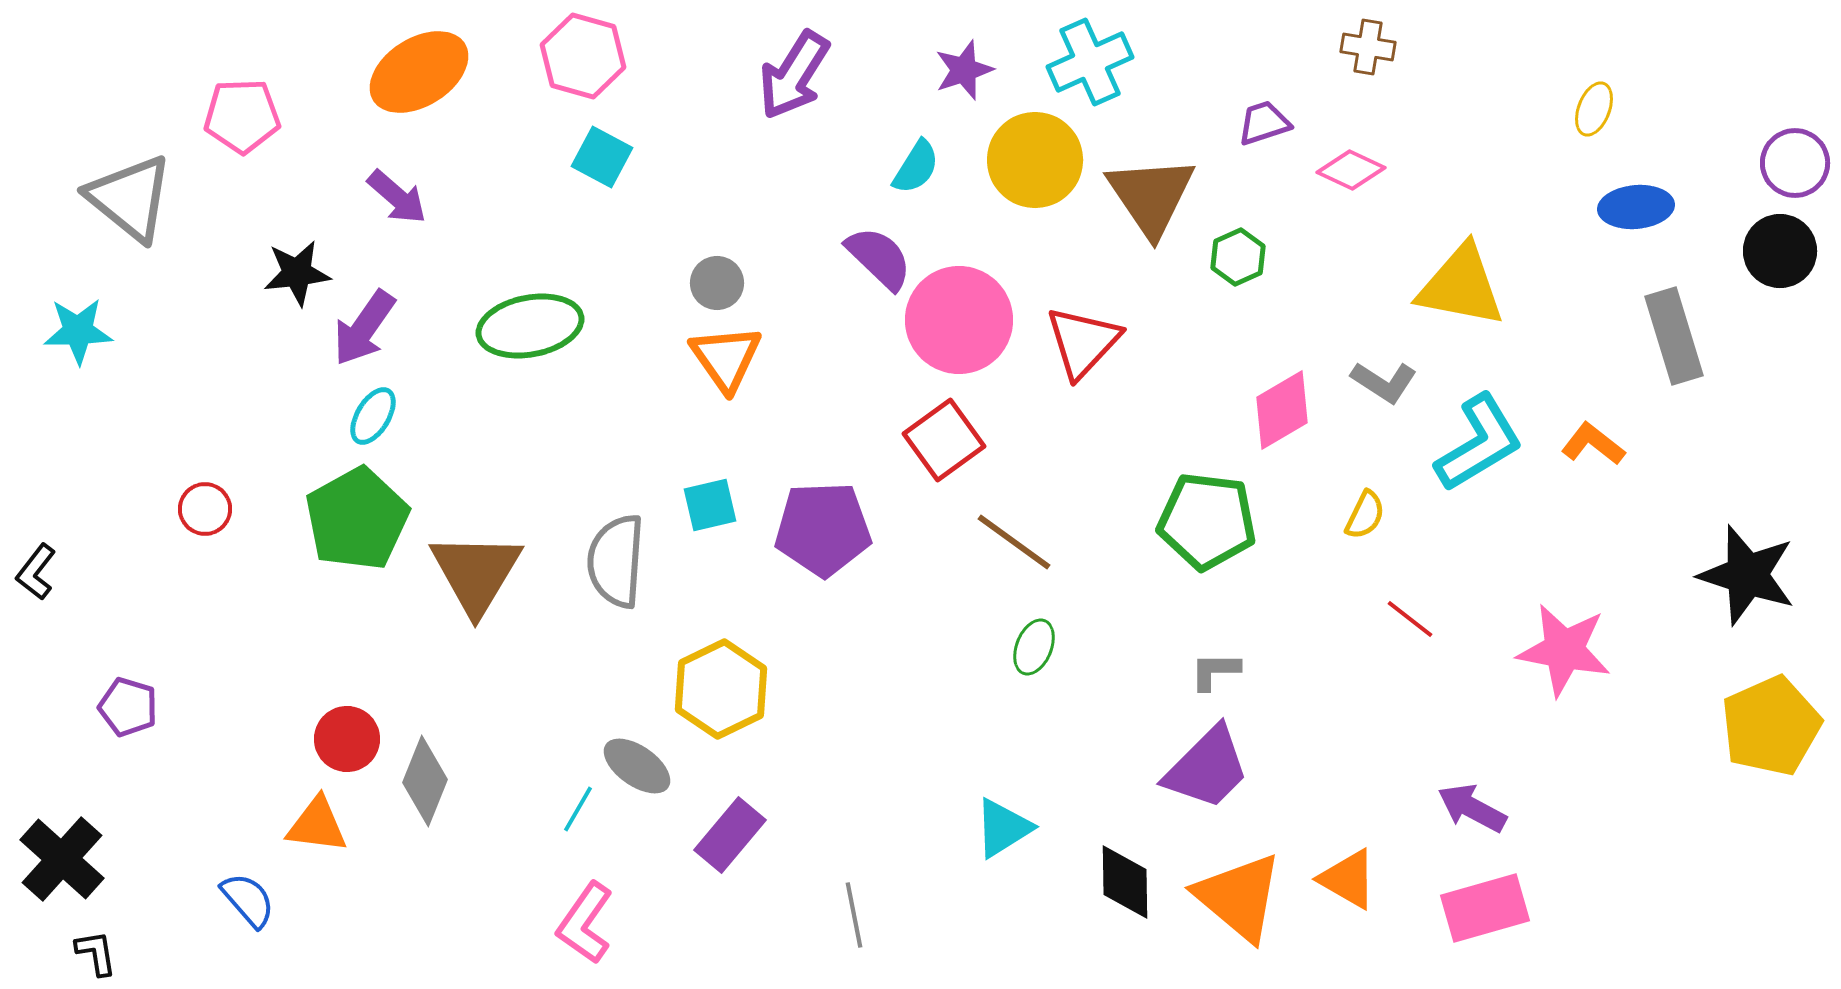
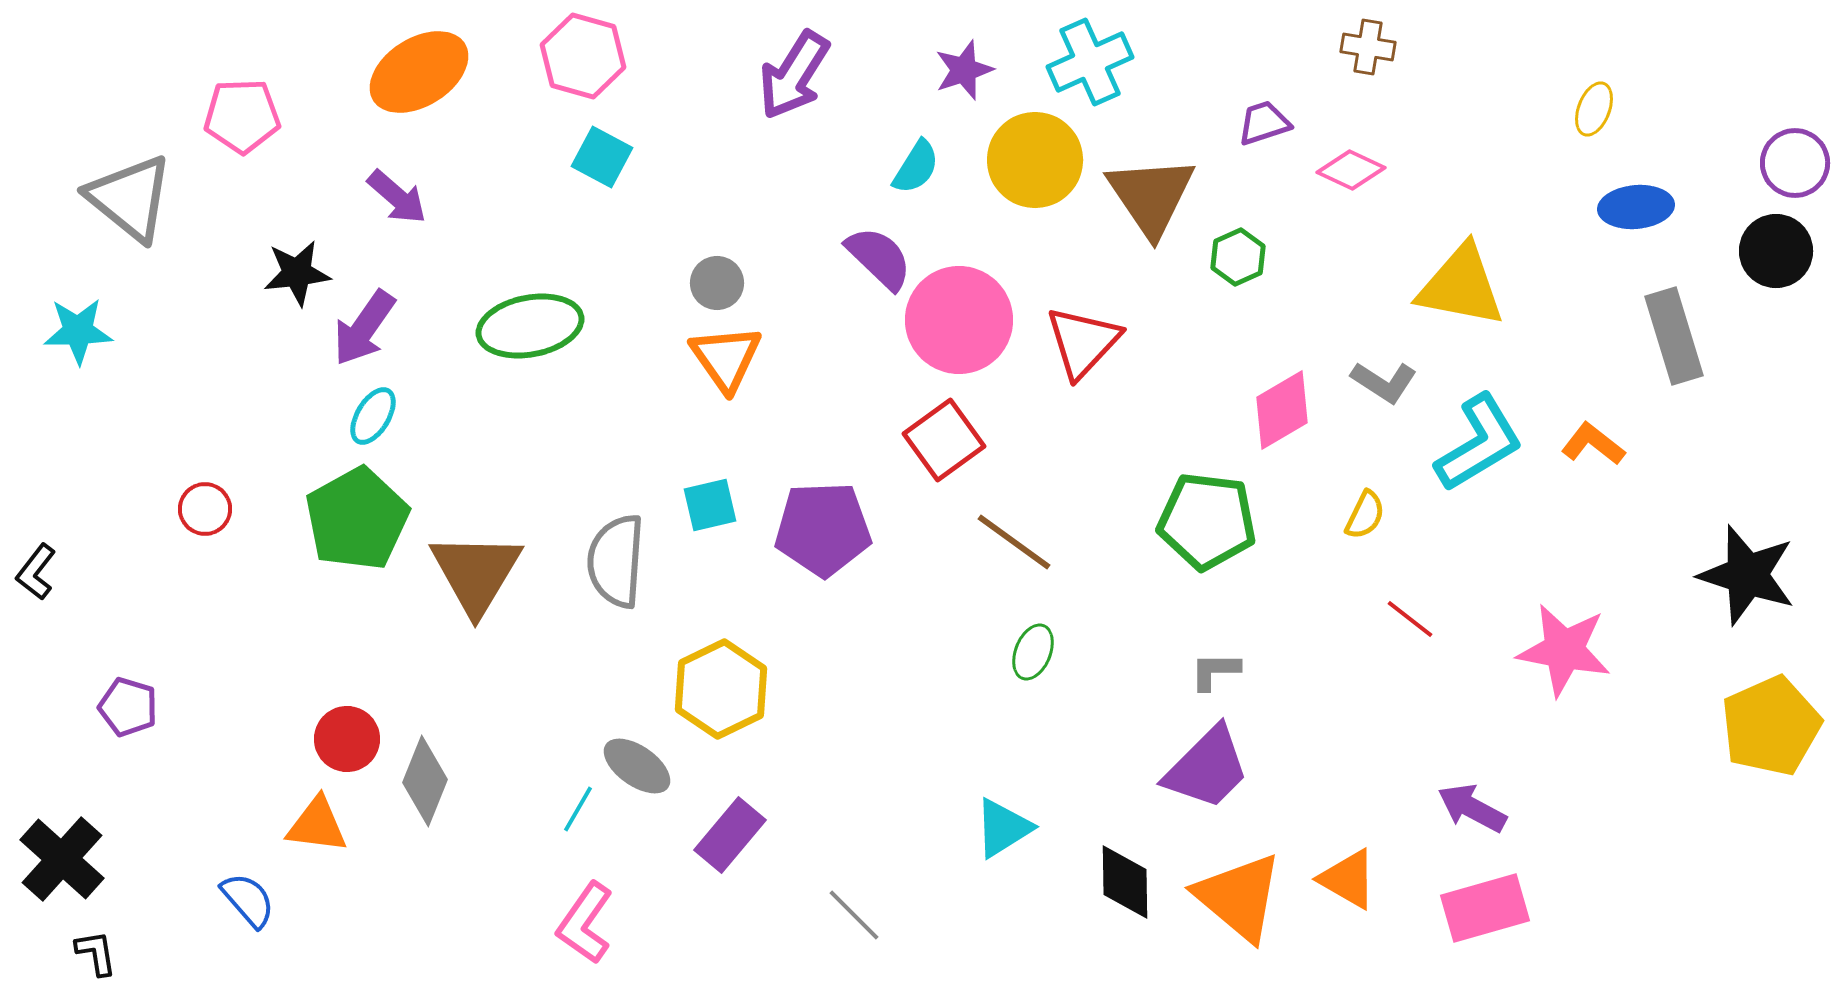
black circle at (1780, 251): moved 4 px left
green ellipse at (1034, 647): moved 1 px left, 5 px down
gray line at (854, 915): rotated 34 degrees counterclockwise
